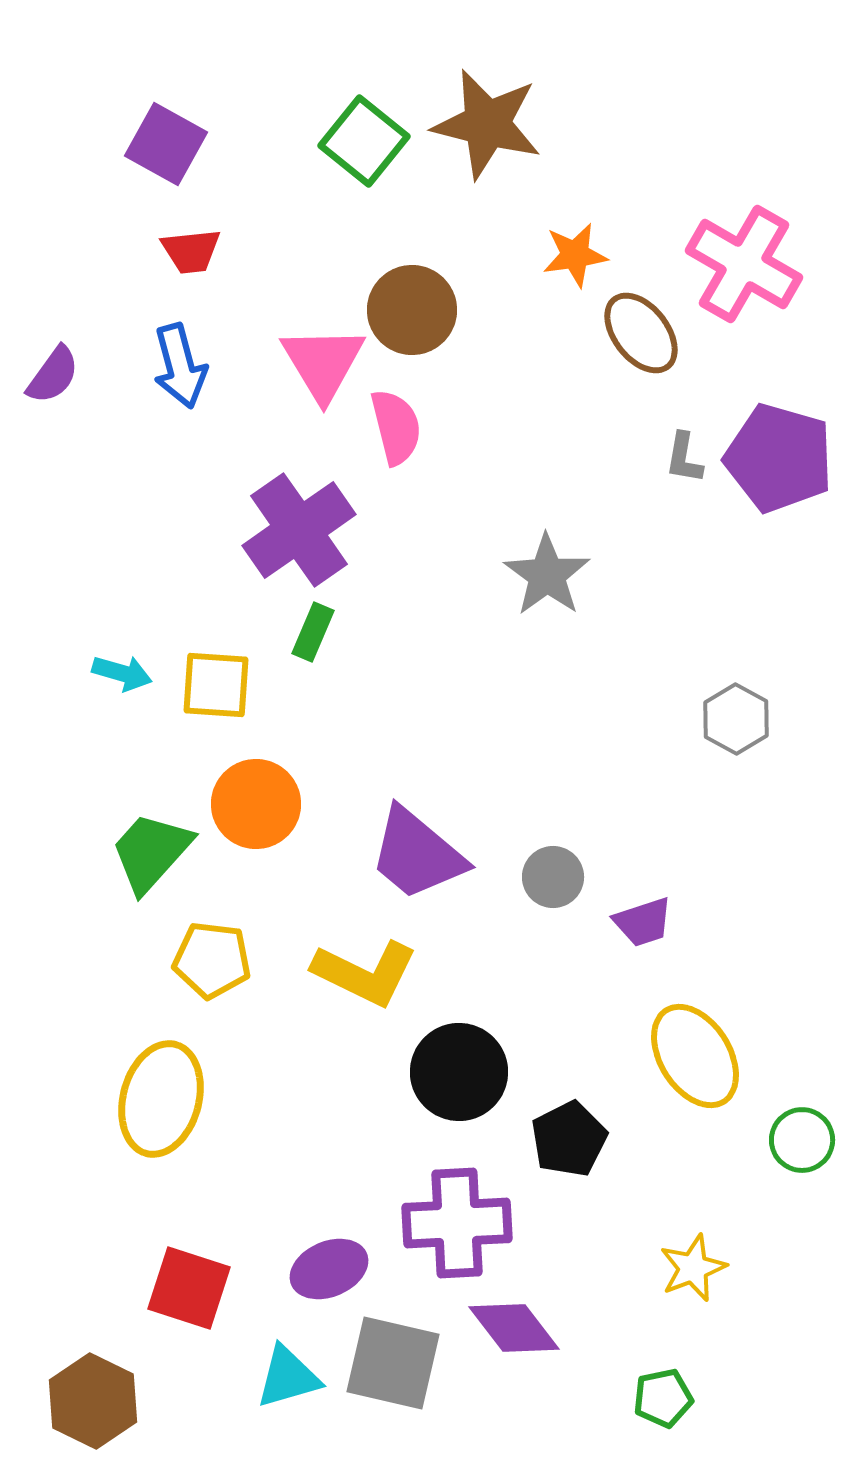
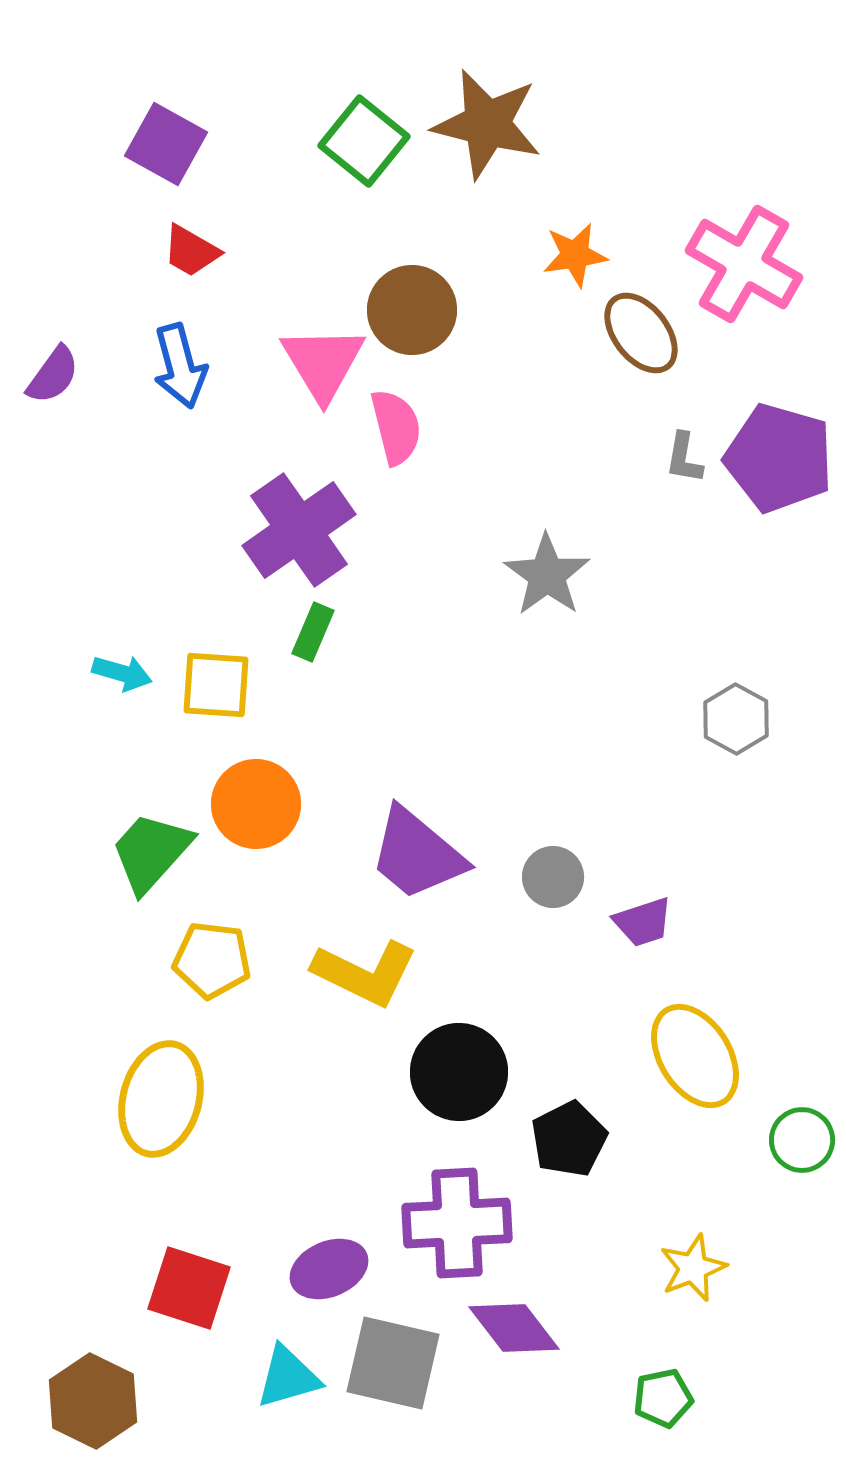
red trapezoid at (191, 251): rotated 36 degrees clockwise
